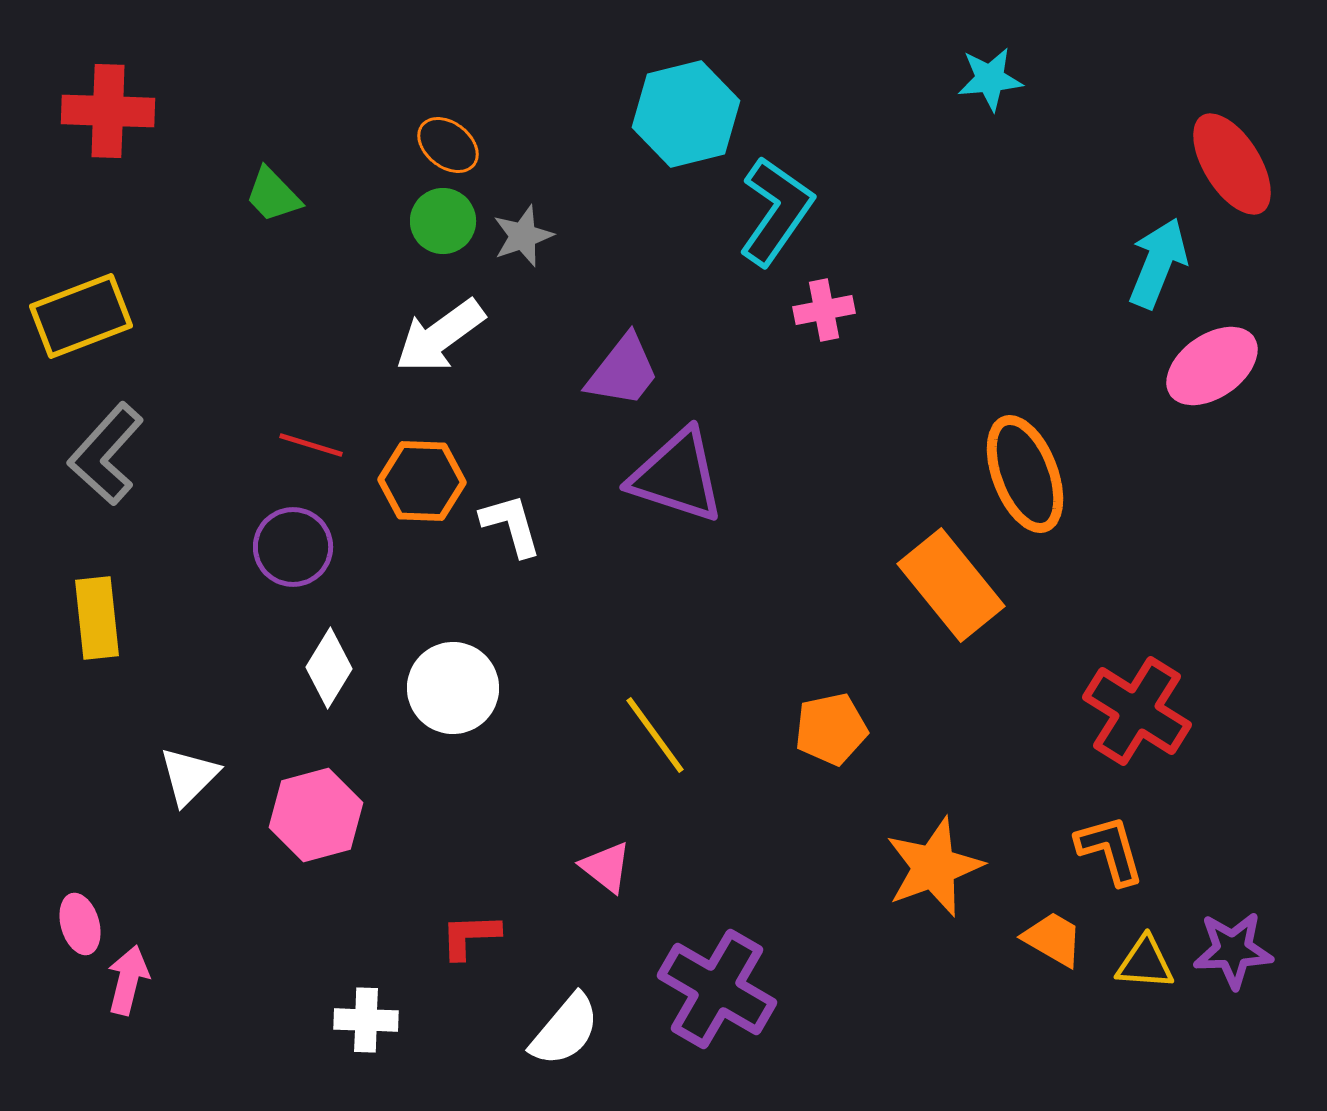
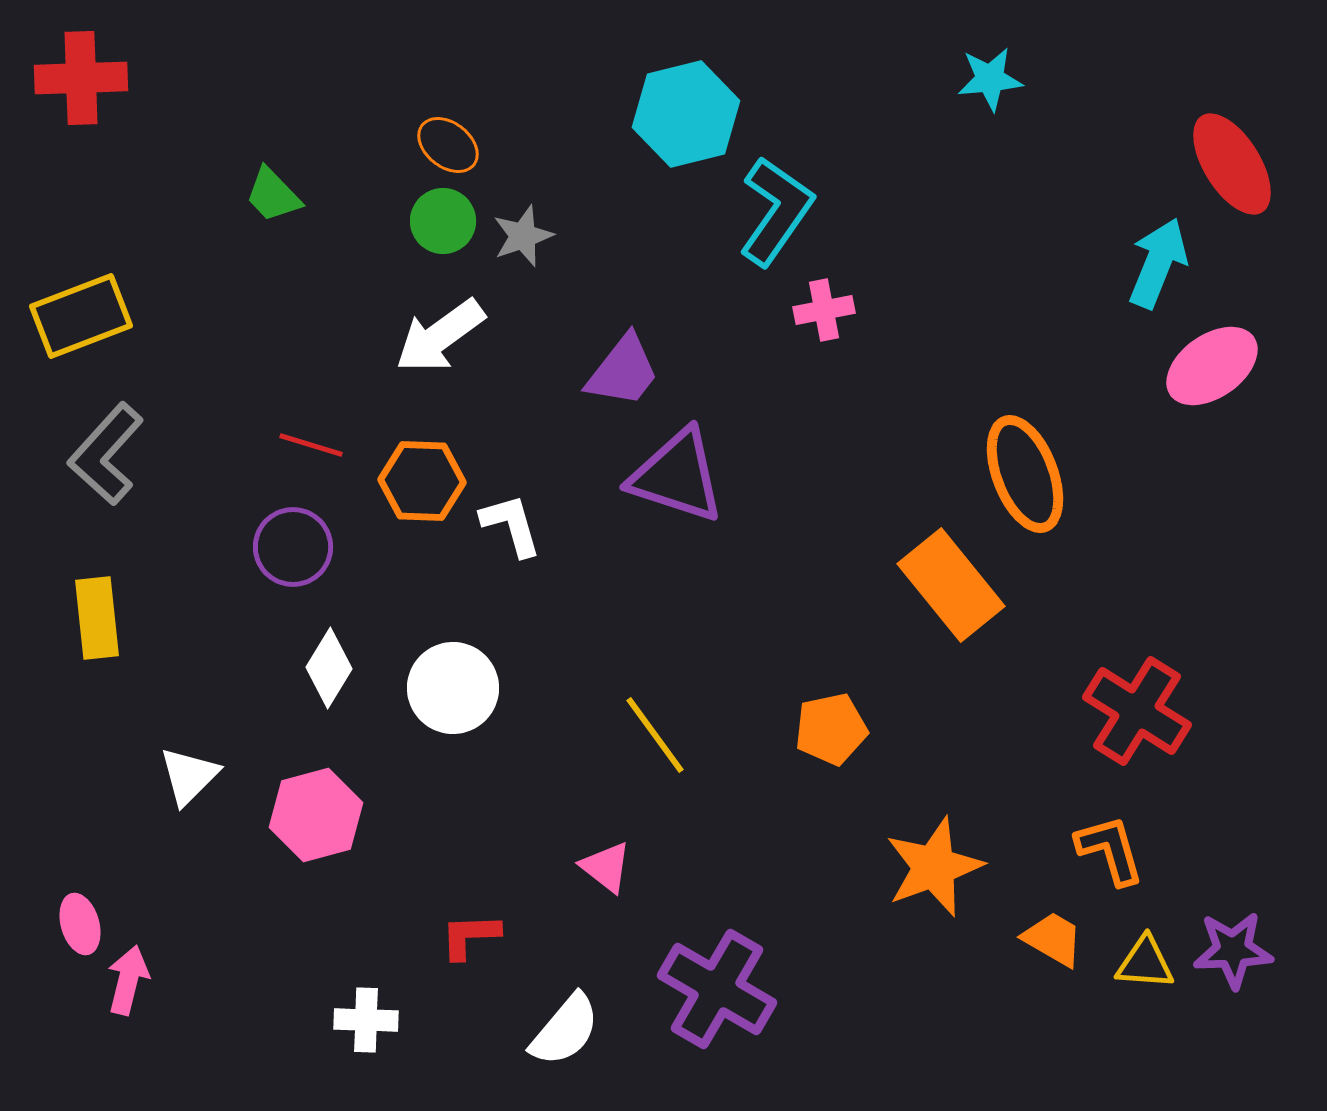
red cross at (108, 111): moved 27 px left, 33 px up; rotated 4 degrees counterclockwise
